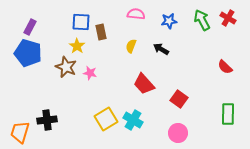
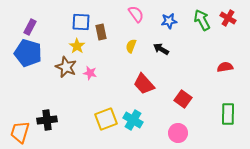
pink semicircle: rotated 48 degrees clockwise
red semicircle: rotated 126 degrees clockwise
red square: moved 4 px right
yellow square: rotated 10 degrees clockwise
